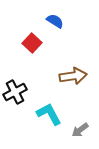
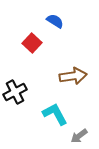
cyan L-shape: moved 6 px right
gray arrow: moved 1 px left, 6 px down
